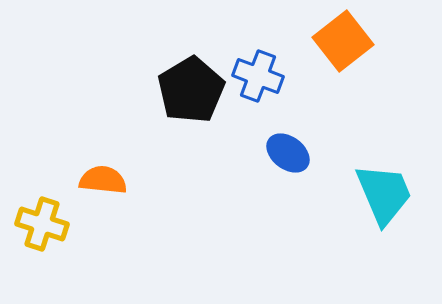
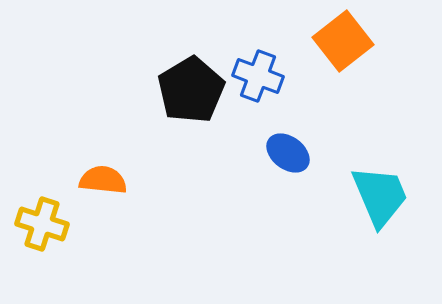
cyan trapezoid: moved 4 px left, 2 px down
